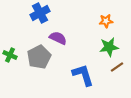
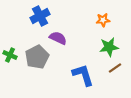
blue cross: moved 3 px down
orange star: moved 3 px left, 1 px up
gray pentagon: moved 2 px left
brown line: moved 2 px left, 1 px down
